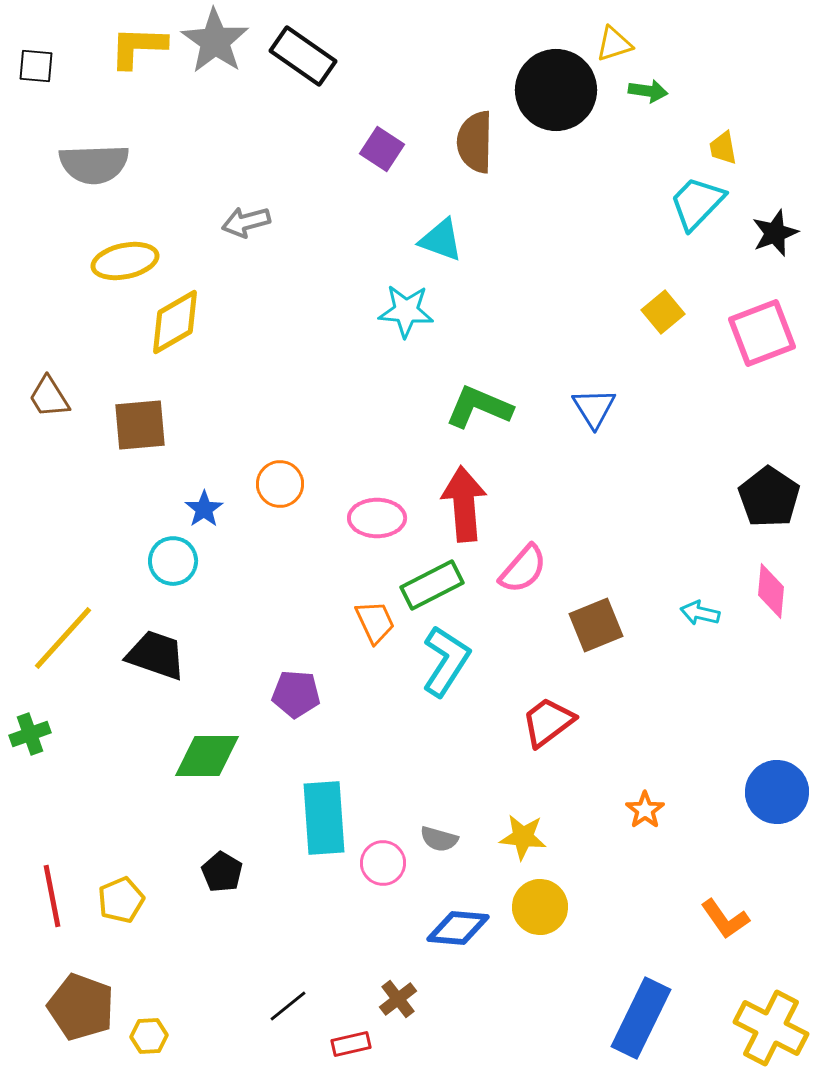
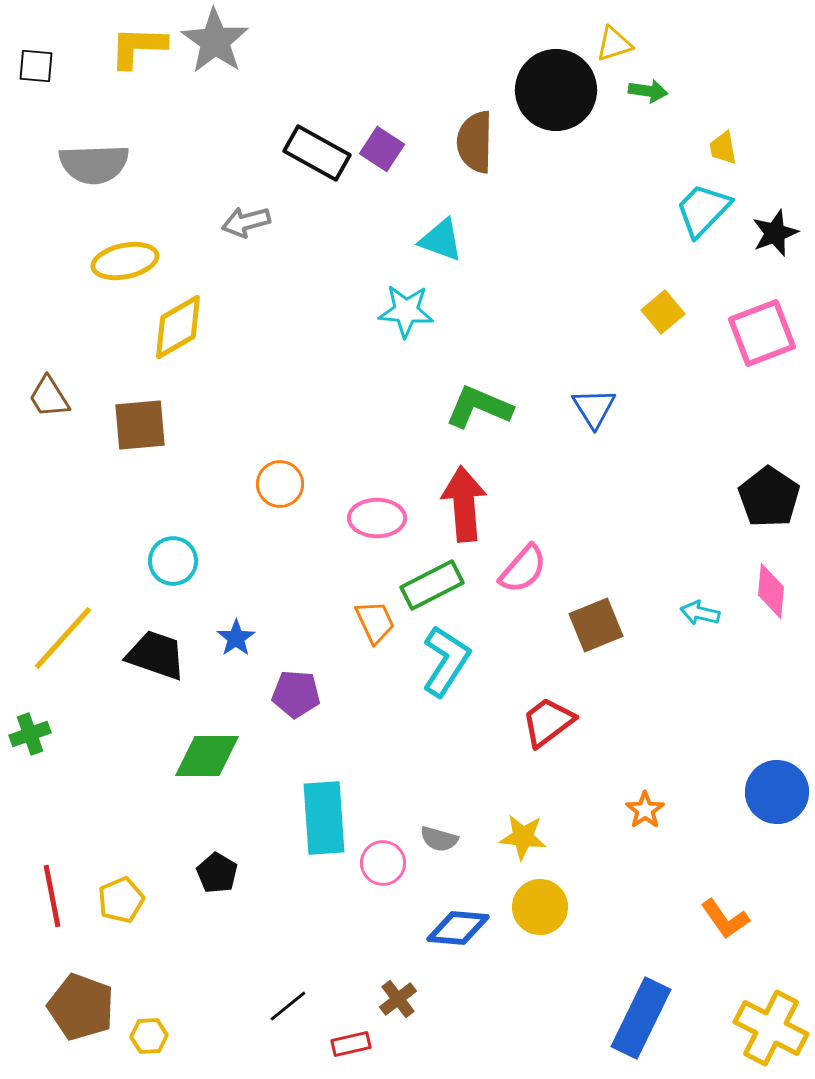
black rectangle at (303, 56): moved 14 px right, 97 px down; rotated 6 degrees counterclockwise
cyan trapezoid at (697, 203): moved 6 px right, 7 px down
yellow diamond at (175, 322): moved 3 px right, 5 px down
blue star at (204, 509): moved 32 px right, 129 px down
black pentagon at (222, 872): moved 5 px left, 1 px down
